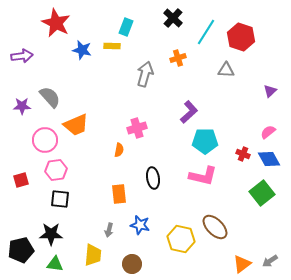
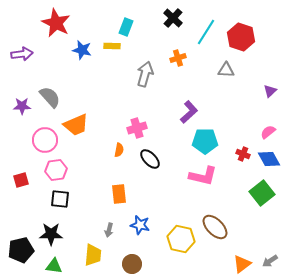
purple arrow at (22, 56): moved 2 px up
black ellipse at (153, 178): moved 3 px left, 19 px up; rotated 35 degrees counterclockwise
green triangle at (55, 264): moved 1 px left, 2 px down
